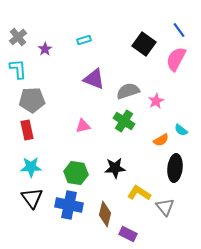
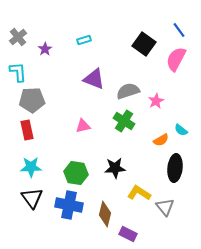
cyan L-shape: moved 3 px down
